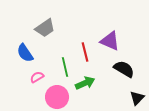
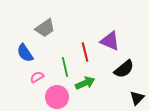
black semicircle: rotated 110 degrees clockwise
